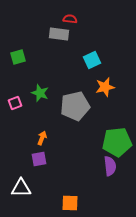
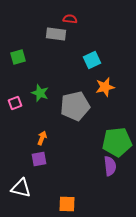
gray rectangle: moved 3 px left
white triangle: rotated 15 degrees clockwise
orange square: moved 3 px left, 1 px down
